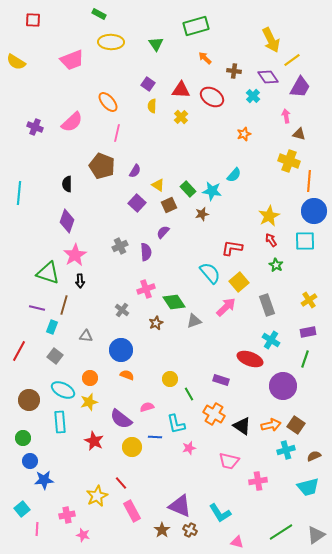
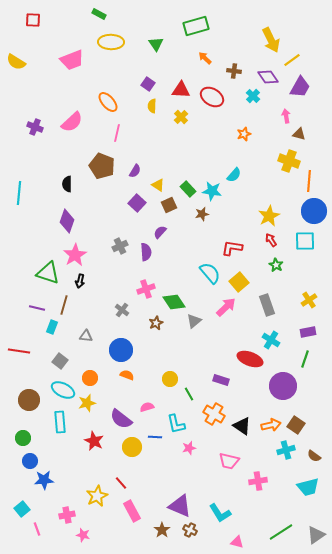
purple semicircle at (163, 232): moved 3 px left
black arrow at (80, 281): rotated 16 degrees clockwise
gray triangle at (194, 321): rotated 21 degrees counterclockwise
red line at (19, 351): rotated 70 degrees clockwise
gray square at (55, 356): moved 5 px right, 5 px down
yellow star at (89, 402): moved 2 px left, 1 px down
brown semicircle at (314, 456): rotated 120 degrees counterclockwise
pink line at (37, 529): rotated 24 degrees counterclockwise
